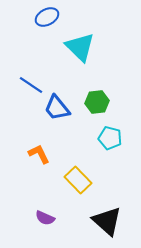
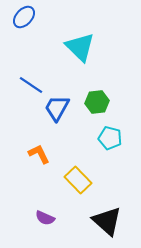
blue ellipse: moved 23 px left; rotated 20 degrees counterclockwise
blue trapezoid: rotated 68 degrees clockwise
